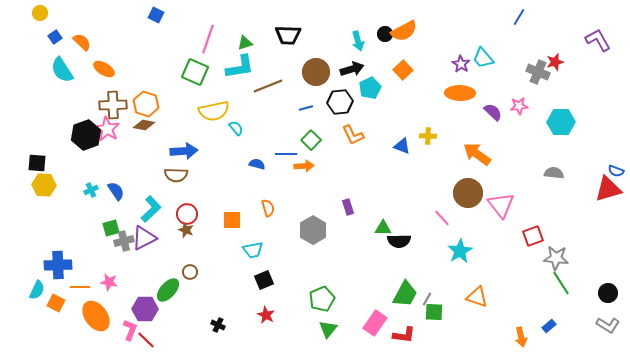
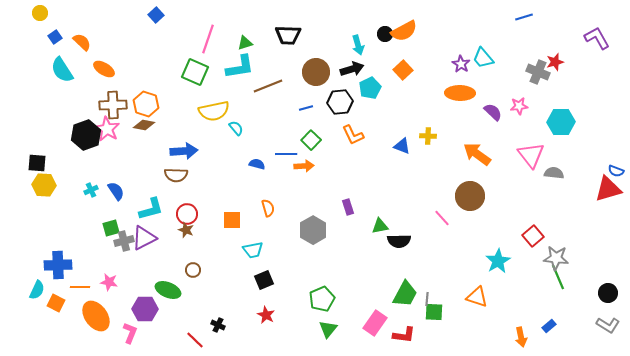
blue square at (156, 15): rotated 21 degrees clockwise
blue line at (519, 17): moved 5 px right; rotated 42 degrees clockwise
purple L-shape at (598, 40): moved 1 px left, 2 px up
cyan arrow at (358, 41): moved 4 px down
brown circle at (468, 193): moved 2 px right, 3 px down
pink triangle at (501, 205): moved 30 px right, 50 px up
cyan L-shape at (151, 209): rotated 28 degrees clockwise
green triangle at (383, 228): moved 3 px left, 2 px up; rotated 12 degrees counterclockwise
red square at (533, 236): rotated 20 degrees counterclockwise
cyan star at (460, 251): moved 38 px right, 10 px down
brown circle at (190, 272): moved 3 px right, 2 px up
green line at (561, 283): moved 3 px left, 6 px up; rotated 10 degrees clockwise
green ellipse at (168, 290): rotated 70 degrees clockwise
gray line at (427, 299): rotated 24 degrees counterclockwise
pink L-shape at (130, 330): moved 3 px down
red line at (146, 340): moved 49 px right
